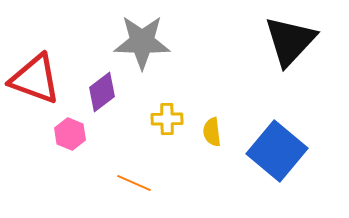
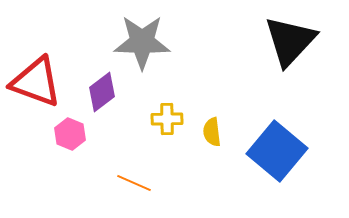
red triangle: moved 1 px right, 3 px down
